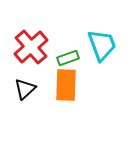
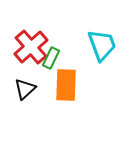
green rectangle: moved 17 px left; rotated 45 degrees counterclockwise
